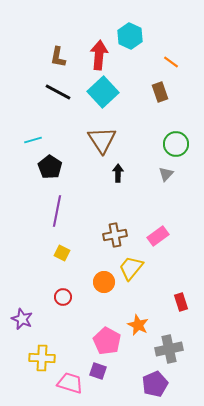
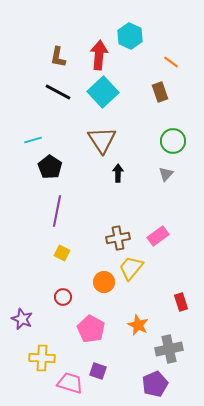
green circle: moved 3 px left, 3 px up
brown cross: moved 3 px right, 3 px down
pink pentagon: moved 16 px left, 12 px up
